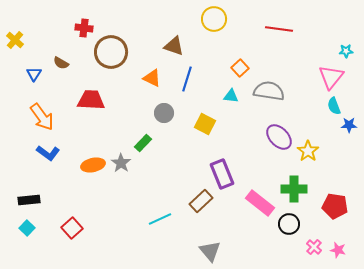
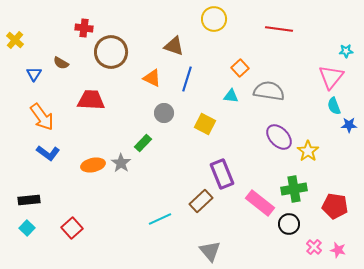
green cross: rotated 10 degrees counterclockwise
